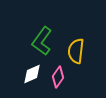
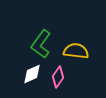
green L-shape: moved 1 px left, 3 px down
yellow semicircle: rotated 90 degrees clockwise
